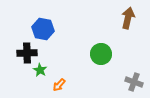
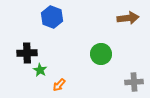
brown arrow: rotated 70 degrees clockwise
blue hexagon: moved 9 px right, 12 px up; rotated 10 degrees clockwise
gray cross: rotated 24 degrees counterclockwise
